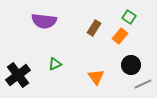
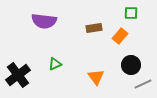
green square: moved 2 px right, 4 px up; rotated 32 degrees counterclockwise
brown rectangle: rotated 49 degrees clockwise
